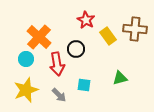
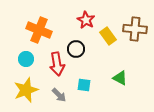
orange cross: moved 7 px up; rotated 20 degrees counterclockwise
green triangle: rotated 42 degrees clockwise
